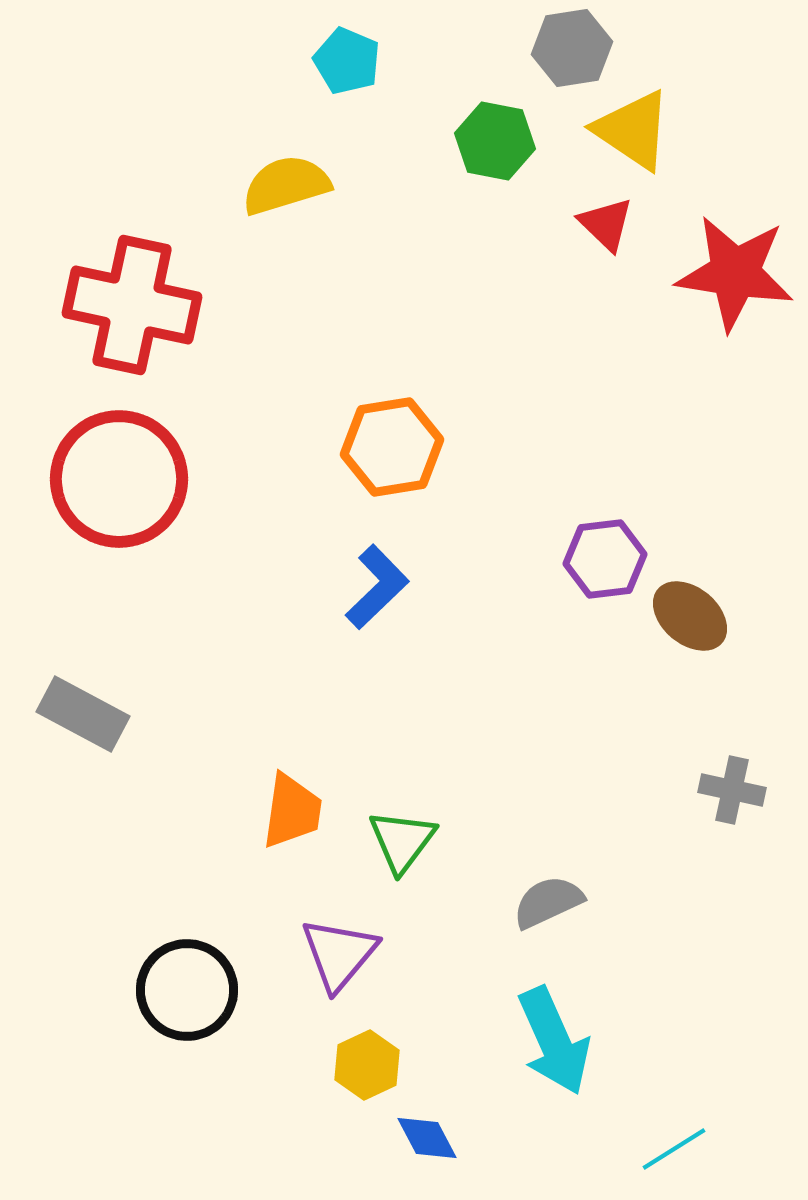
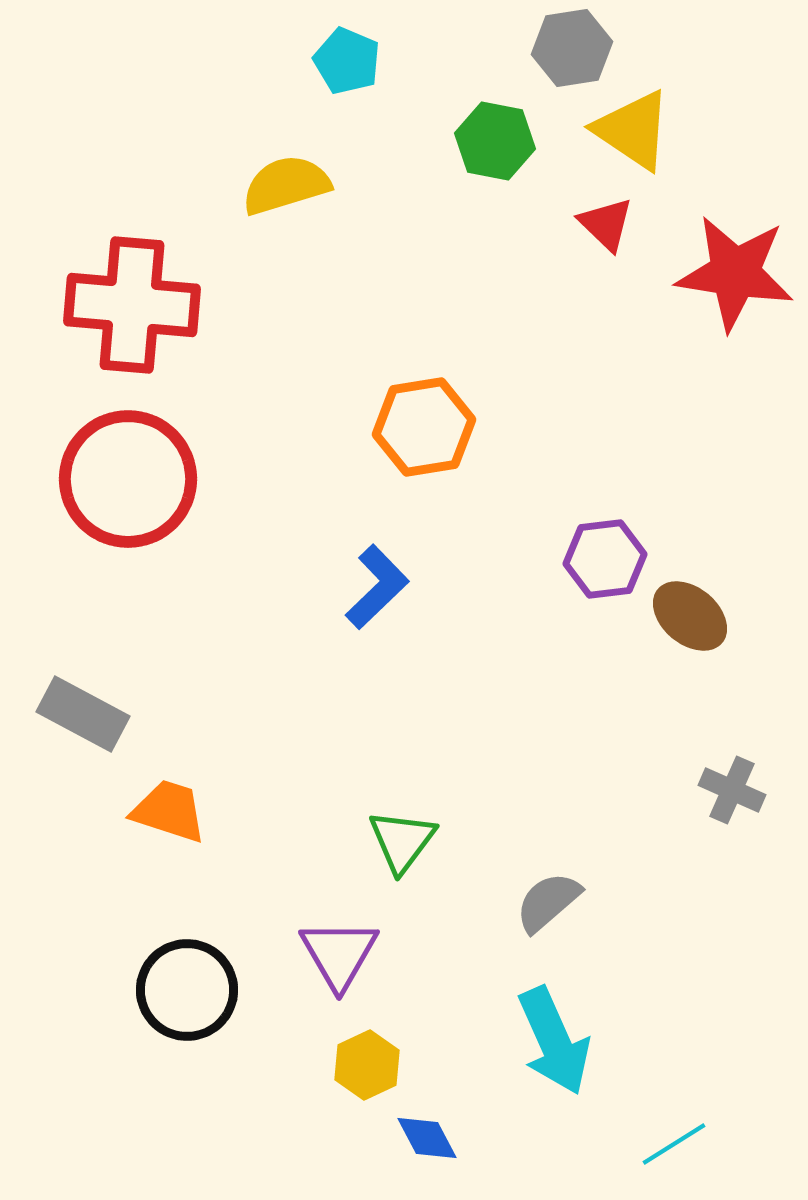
red cross: rotated 7 degrees counterclockwise
orange hexagon: moved 32 px right, 20 px up
red circle: moved 9 px right
gray cross: rotated 12 degrees clockwise
orange trapezoid: moved 123 px left; rotated 80 degrees counterclockwise
gray semicircle: rotated 16 degrees counterclockwise
purple triangle: rotated 10 degrees counterclockwise
cyan line: moved 5 px up
